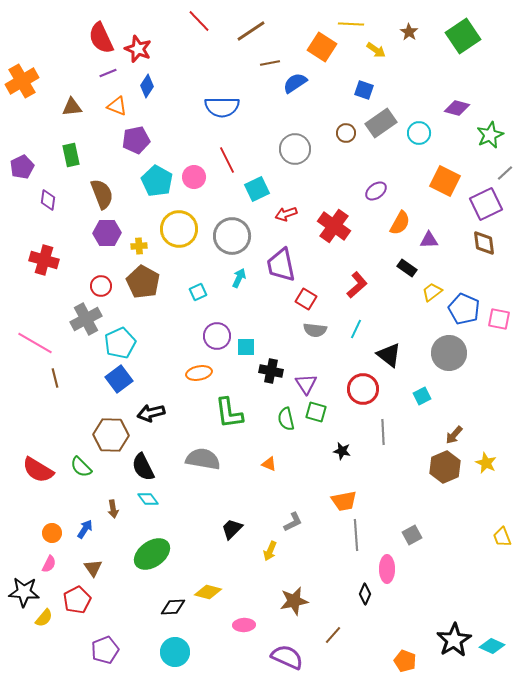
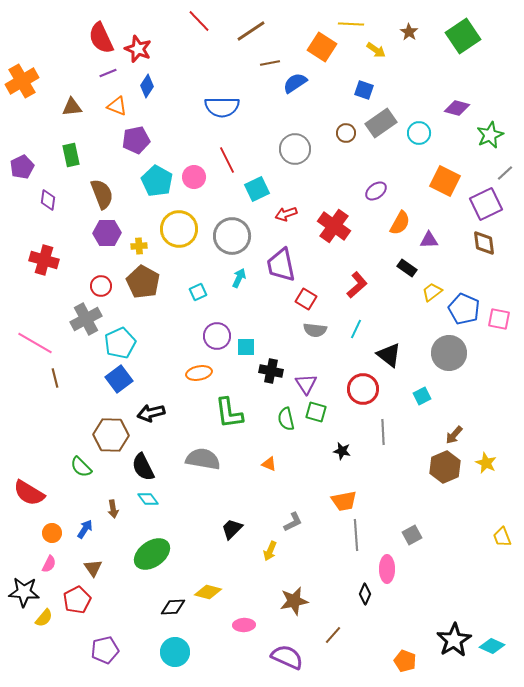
red semicircle at (38, 470): moved 9 px left, 23 px down
purple pentagon at (105, 650): rotated 8 degrees clockwise
